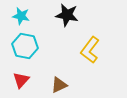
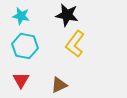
yellow L-shape: moved 15 px left, 6 px up
red triangle: rotated 12 degrees counterclockwise
